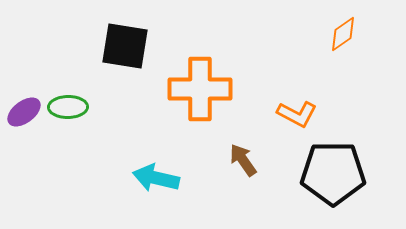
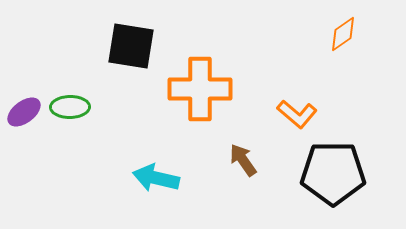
black square: moved 6 px right
green ellipse: moved 2 px right
orange L-shape: rotated 12 degrees clockwise
